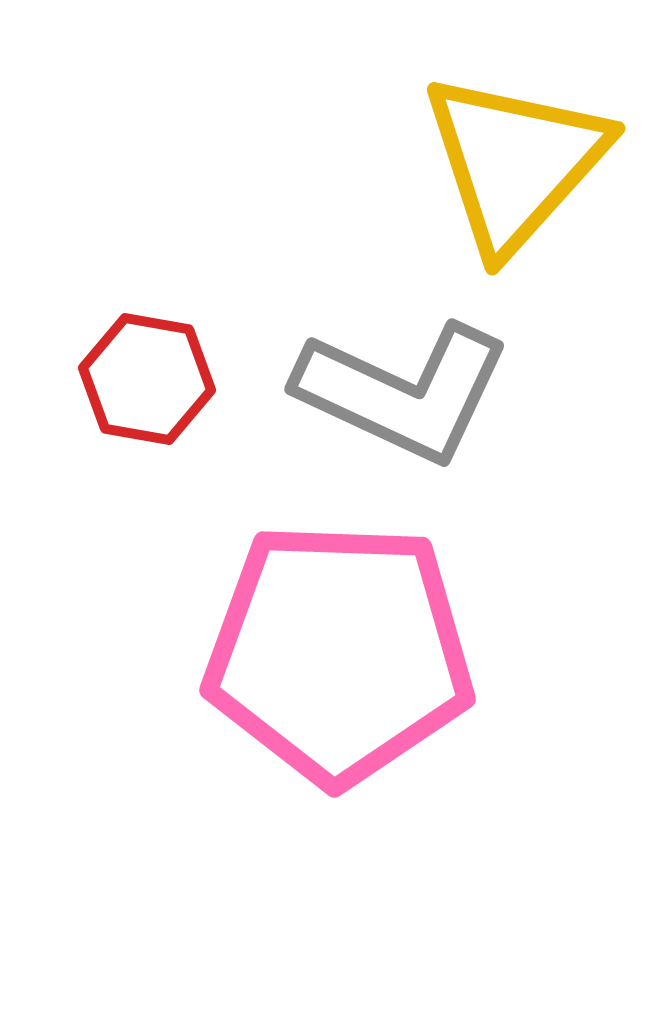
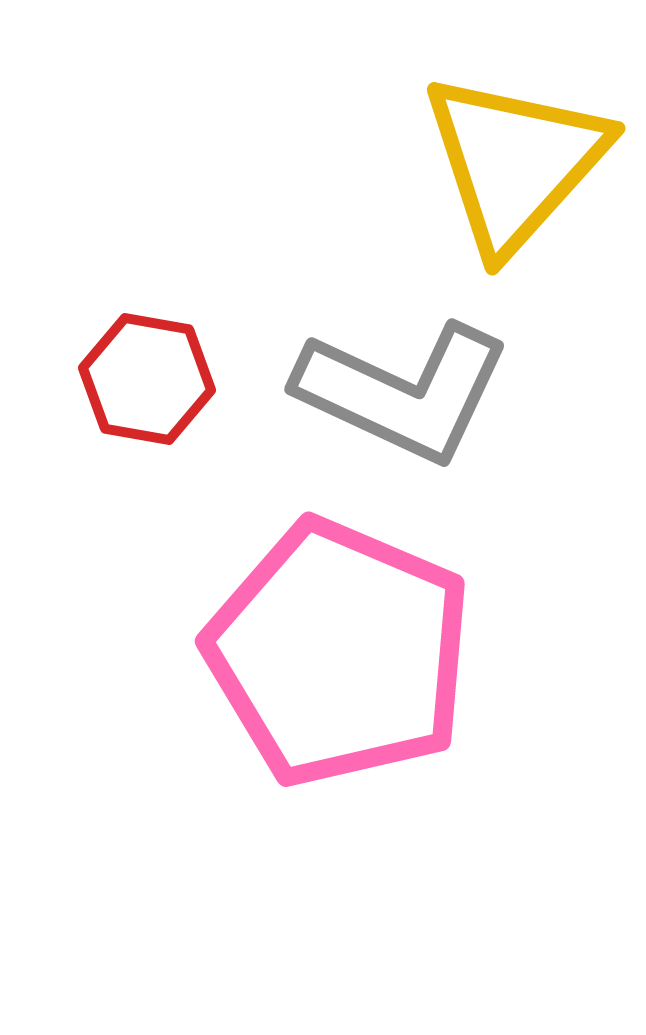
pink pentagon: rotated 21 degrees clockwise
